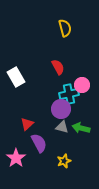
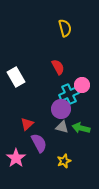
cyan cross: rotated 12 degrees counterclockwise
